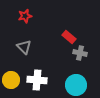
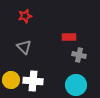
red rectangle: rotated 40 degrees counterclockwise
gray cross: moved 1 px left, 2 px down
white cross: moved 4 px left, 1 px down
